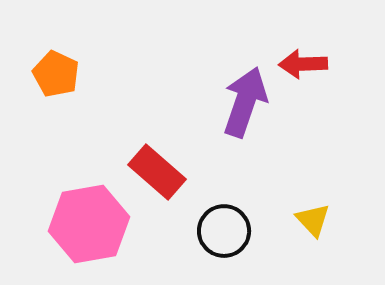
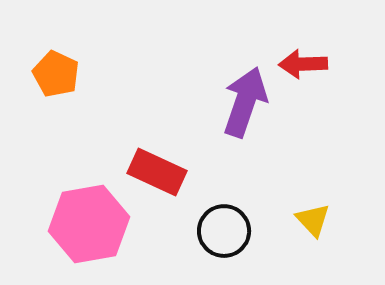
red rectangle: rotated 16 degrees counterclockwise
